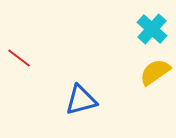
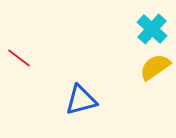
yellow semicircle: moved 5 px up
